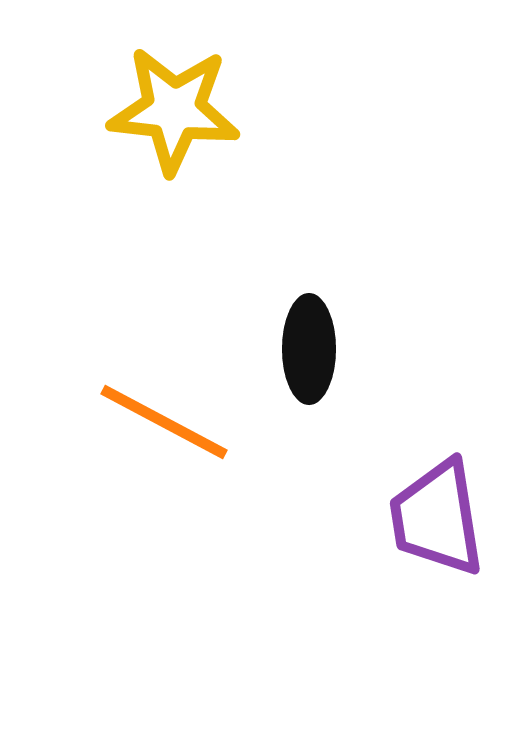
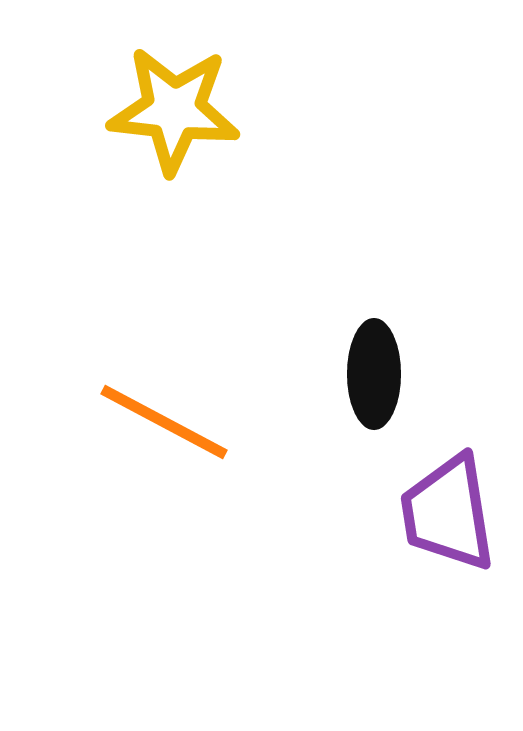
black ellipse: moved 65 px right, 25 px down
purple trapezoid: moved 11 px right, 5 px up
